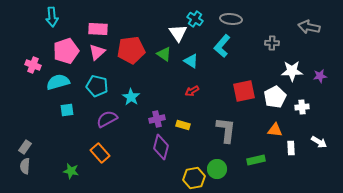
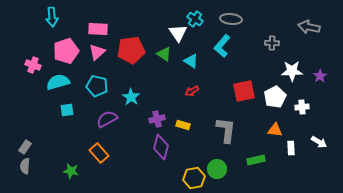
purple star: rotated 24 degrees counterclockwise
orange rectangle: moved 1 px left
